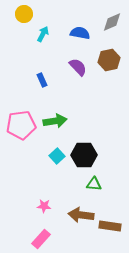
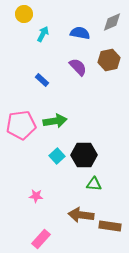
blue rectangle: rotated 24 degrees counterclockwise
pink star: moved 8 px left, 10 px up
